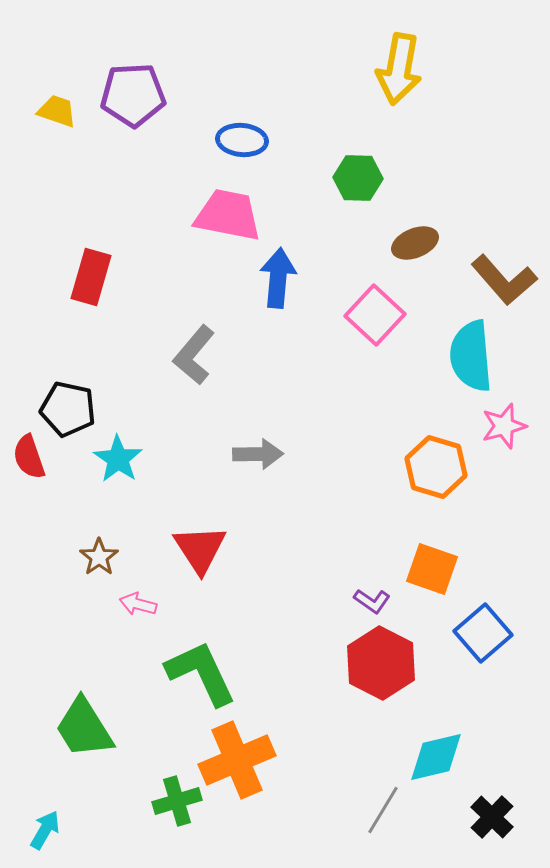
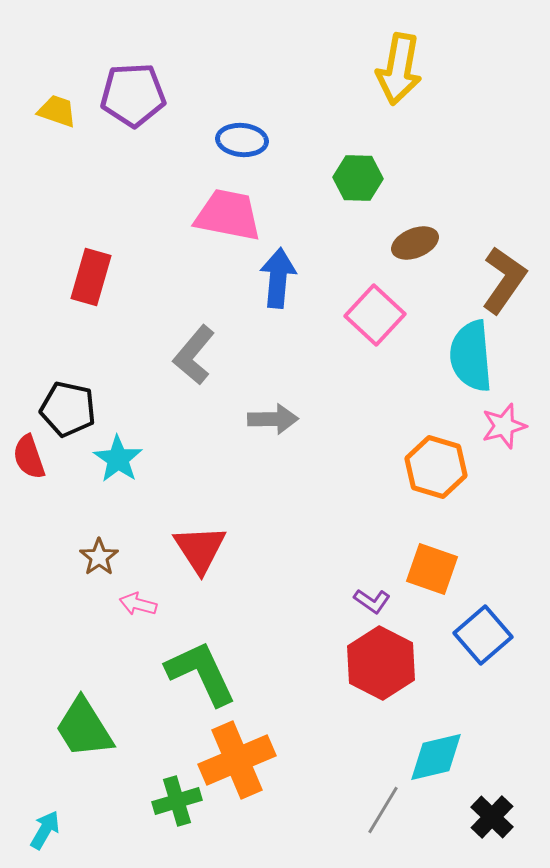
brown L-shape: rotated 104 degrees counterclockwise
gray arrow: moved 15 px right, 35 px up
blue square: moved 2 px down
